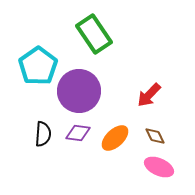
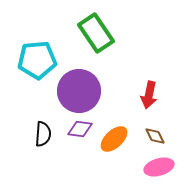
green rectangle: moved 2 px right, 1 px up
cyan pentagon: moved 1 px left, 6 px up; rotated 30 degrees clockwise
red arrow: rotated 32 degrees counterclockwise
purple diamond: moved 2 px right, 4 px up
orange ellipse: moved 1 px left, 1 px down
pink ellipse: rotated 40 degrees counterclockwise
